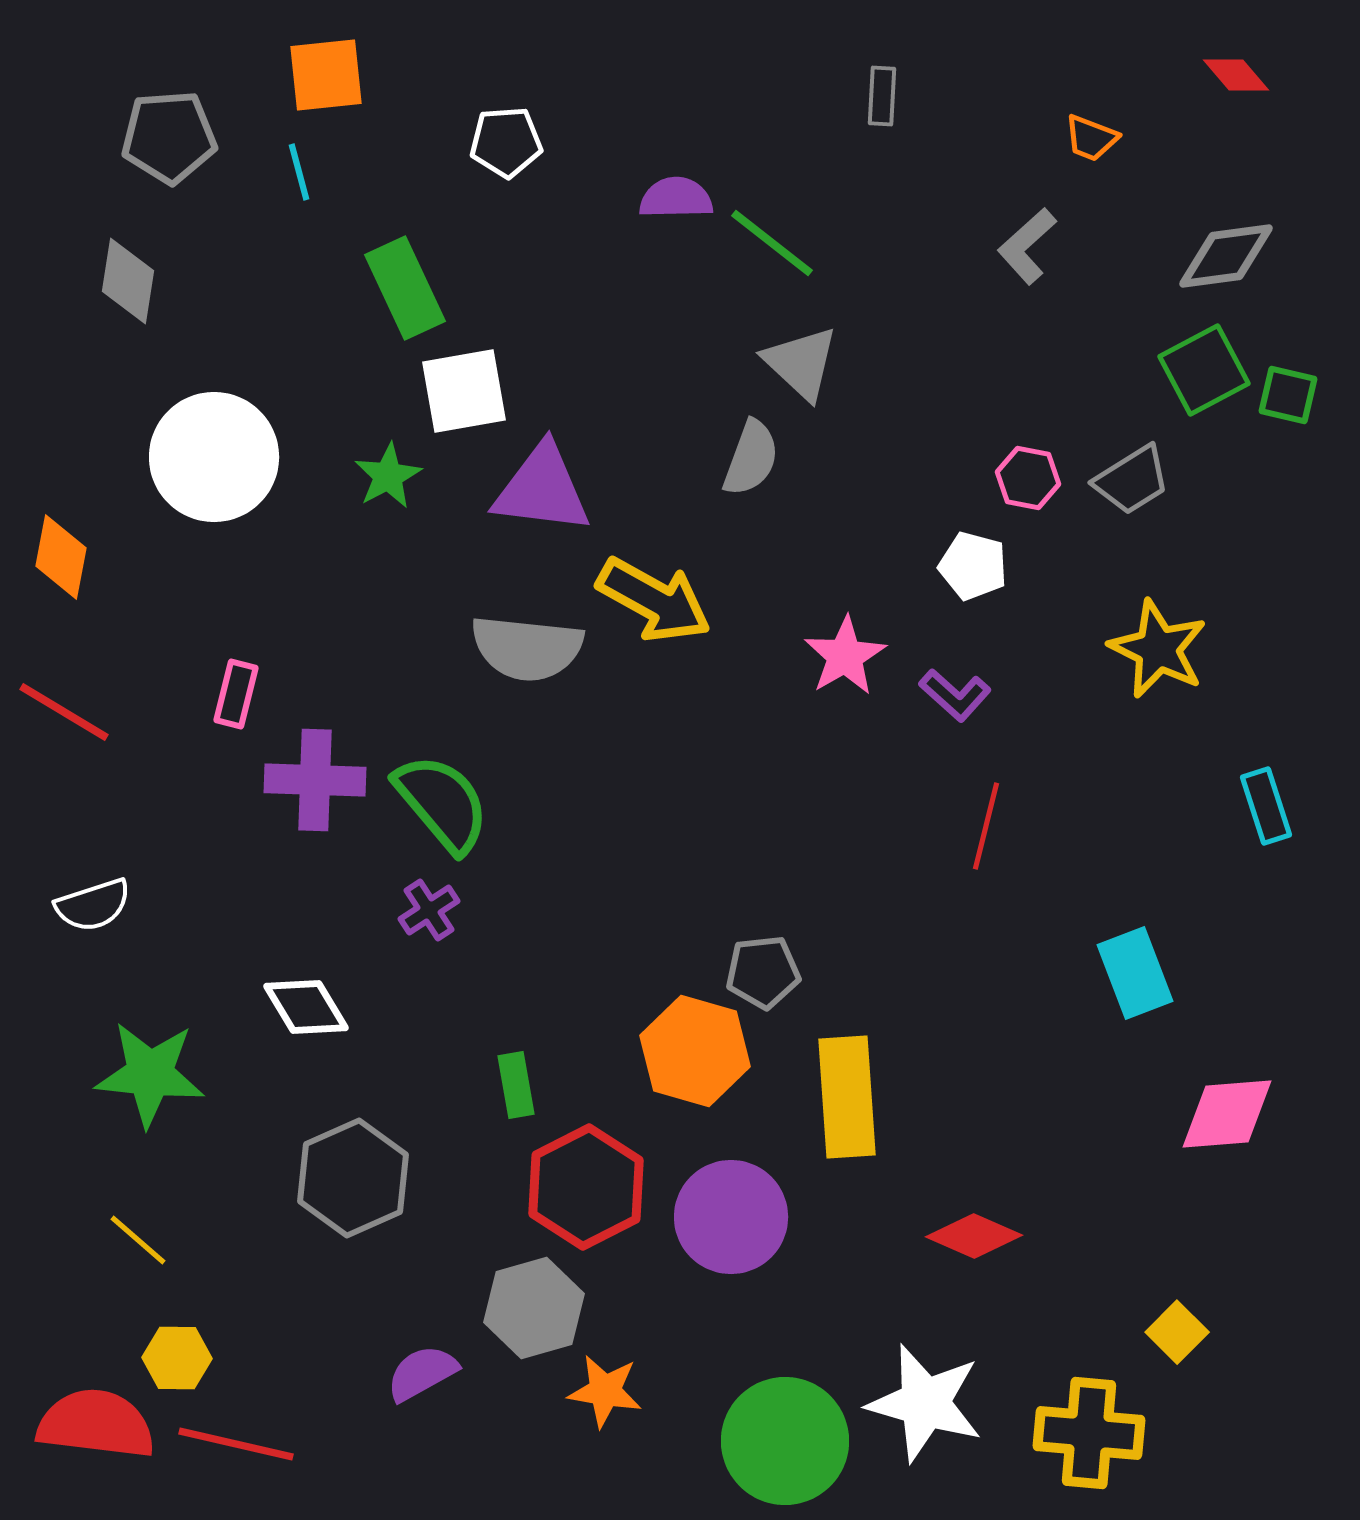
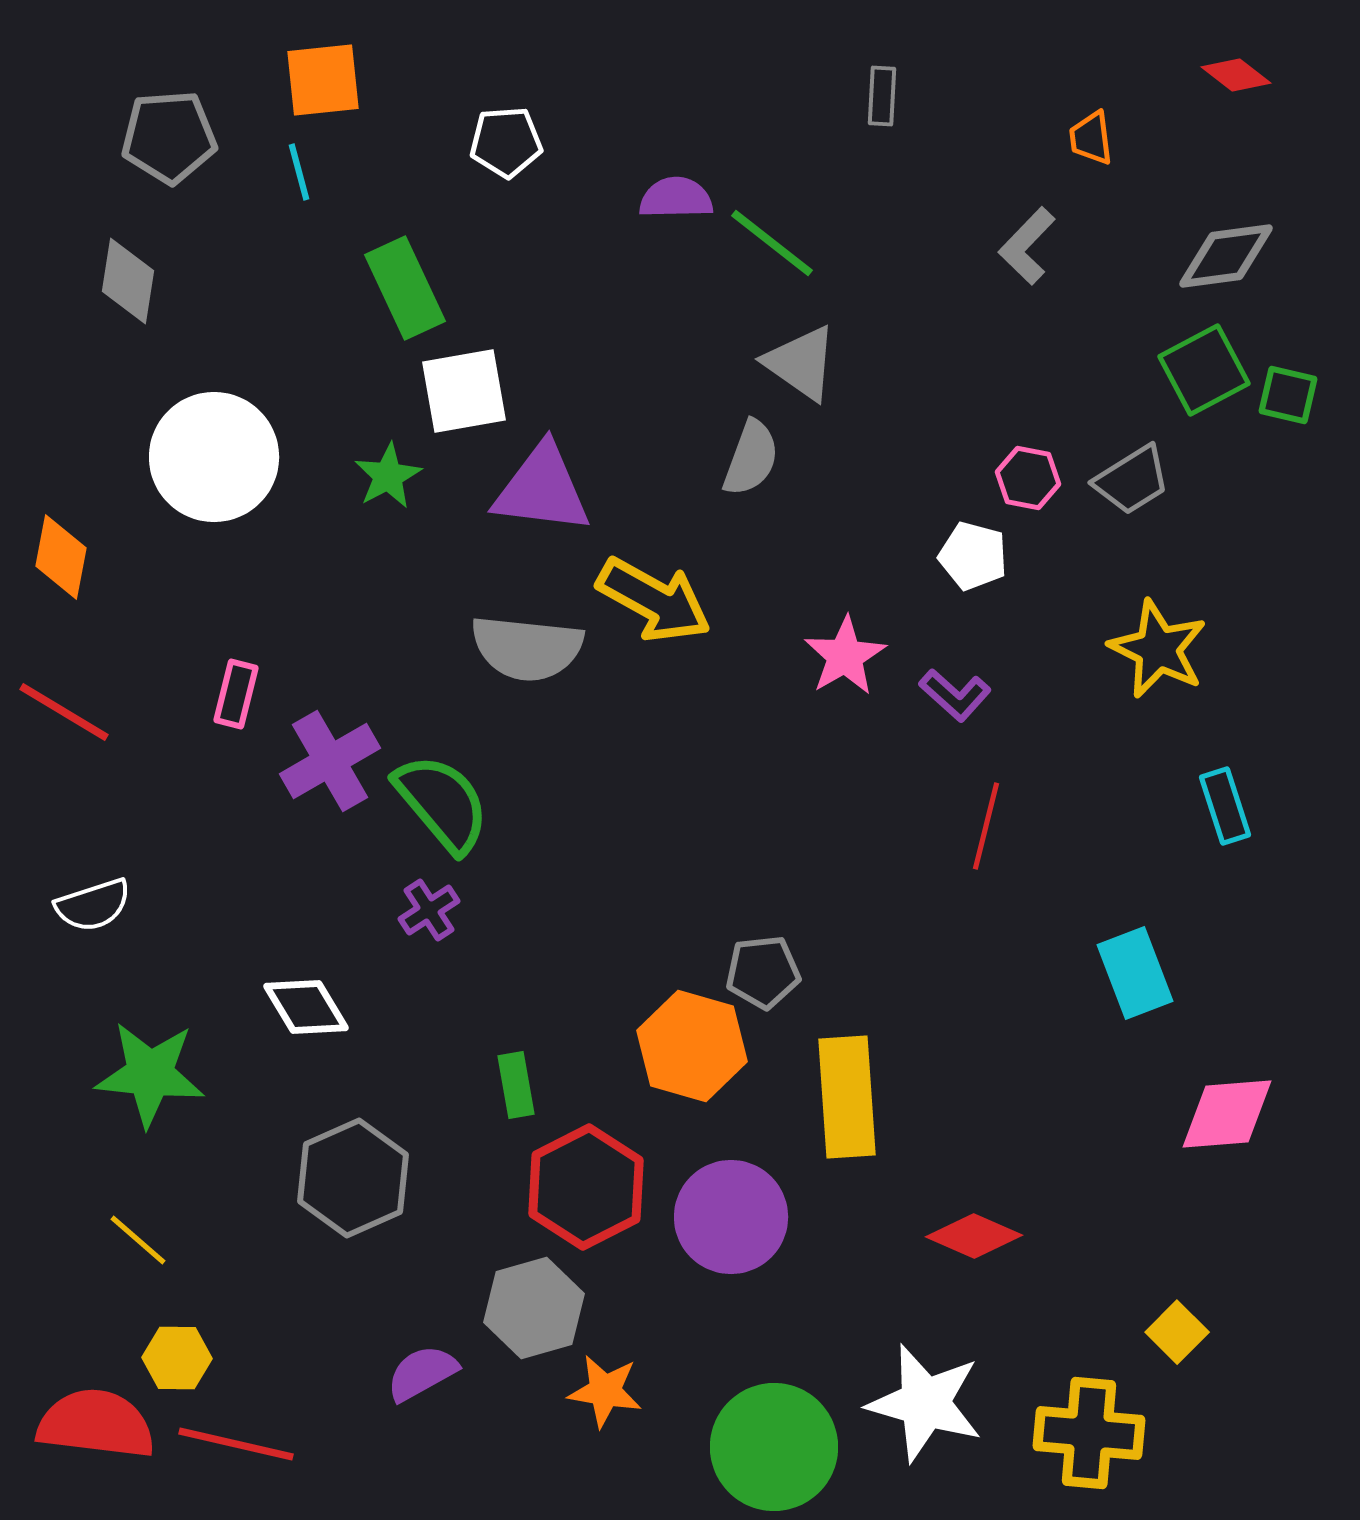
orange square at (326, 75): moved 3 px left, 5 px down
red diamond at (1236, 75): rotated 12 degrees counterclockwise
orange trapezoid at (1091, 138): rotated 62 degrees clockwise
gray L-shape at (1027, 246): rotated 4 degrees counterclockwise
gray triangle at (801, 363): rotated 8 degrees counterclockwise
white pentagon at (973, 566): moved 10 px up
purple cross at (315, 780): moved 15 px right, 19 px up; rotated 32 degrees counterclockwise
cyan rectangle at (1266, 806): moved 41 px left
orange hexagon at (695, 1051): moved 3 px left, 5 px up
green circle at (785, 1441): moved 11 px left, 6 px down
